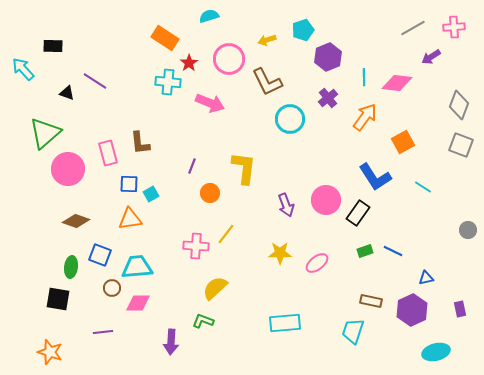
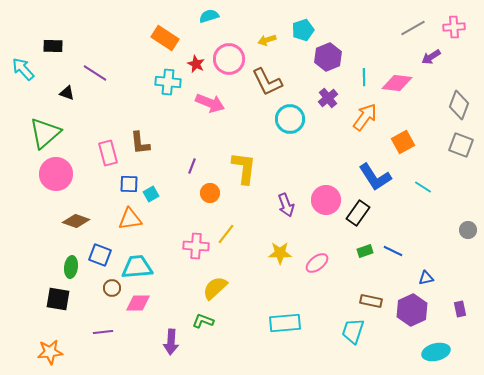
red star at (189, 63): moved 7 px right, 1 px down; rotated 12 degrees counterclockwise
purple line at (95, 81): moved 8 px up
pink circle at (68, 169): moved 12 px left, 5 px down
orange star at (50, 352): rotated 25 degrees counterclockwise
